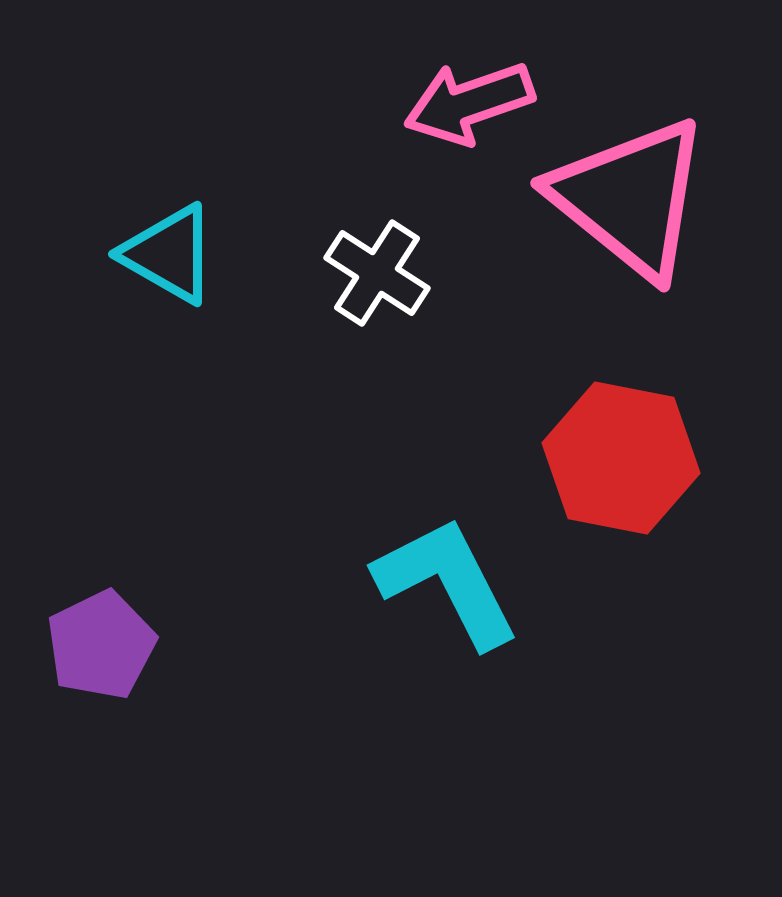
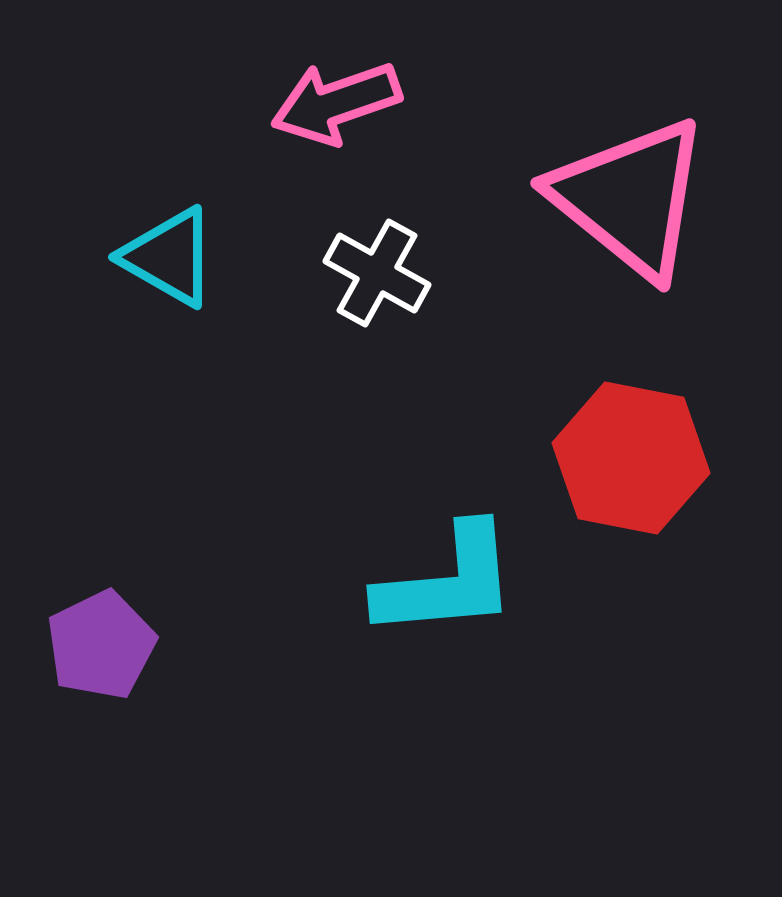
pink arrow: moved 133 px left
cyan triangle: moved 3 px down
white cross: rotated 4 degrees counterclockwise
red hexagon: moved 10 px right
cyan L-shape: rotated 112 degrees clockwise
